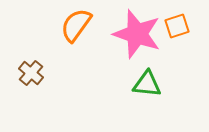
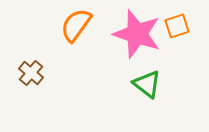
green triangle: rotated 32 degrees clockwise
